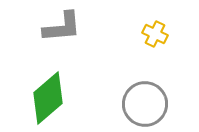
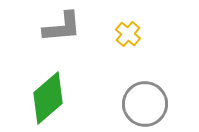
yellow cross: moved 27 px left; rotated 15 degrees clockwise
